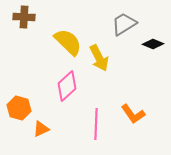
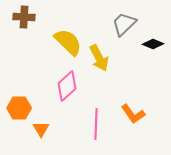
gray trapezoid: rotated 12 degrees counterclockwise
orange hexagon: rotated 15 degrees counterclockwise
orange triangle: rotated 36 degrees counterclockwise
